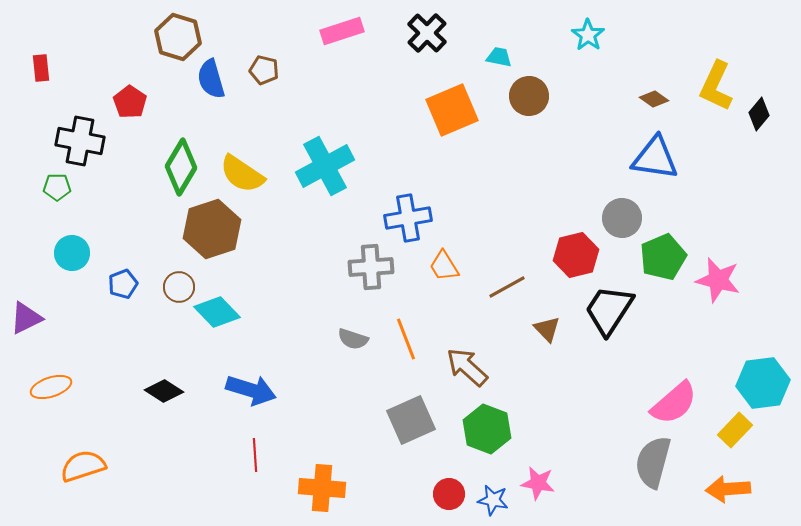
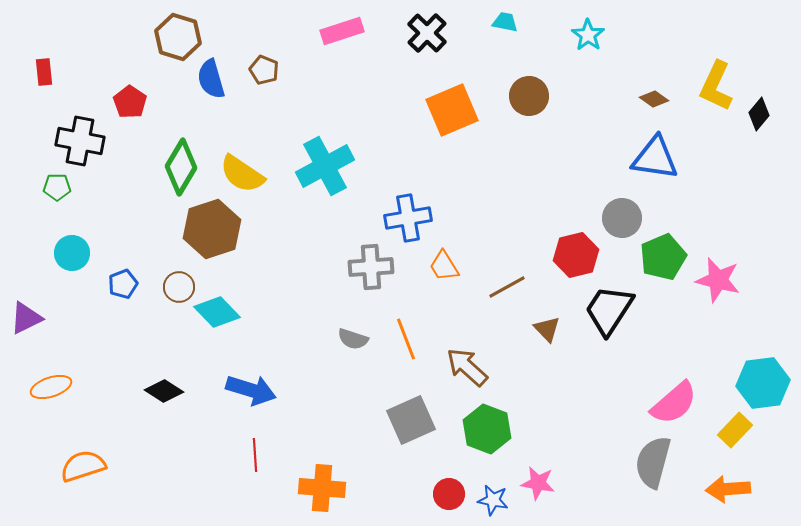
cyan trapezoid at (499, 57): moved 6 px right, 35 px up
red rectangle at (41, 68): moved 3 px right, 4 px down
brown pentagon at (264, 70): rotated 8 degrees clockwise
